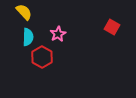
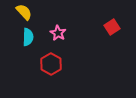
red square: rotated 28 degrees clockwise
pink star: moved 1 px up; rotated 14 degrees counterclockwise
red hexagon: moved 9 px right, 7 px down
